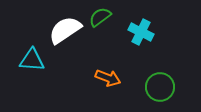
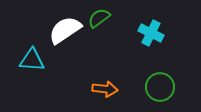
green semicircle: moved 1 px left, 1 px down
cyan cross: moved 10 px right, 1 px down
orange arrow: moved 3 px left, 11 px down; rotated 15 degrees counterclockwise
